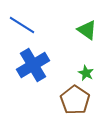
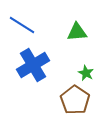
green triangle: moved 10 px left, 2 px down; rotated 40 degrees counterclockwise
